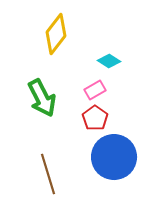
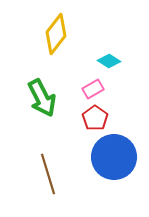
pink rectangle: moved 2 px left, 1 px up
